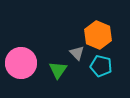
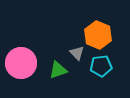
cyan pentagon: rotated 20 degrees counterclockwise
green triangle: rotated 36 degrees clockwise
